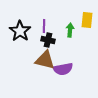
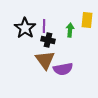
black star: moved 5 px right, 3 px up
brown triangle: rotated 40 degrees clockwise
